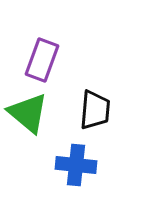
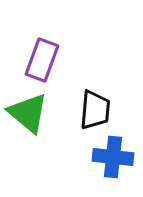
blue cross: moved 37 px right, 8 px up
